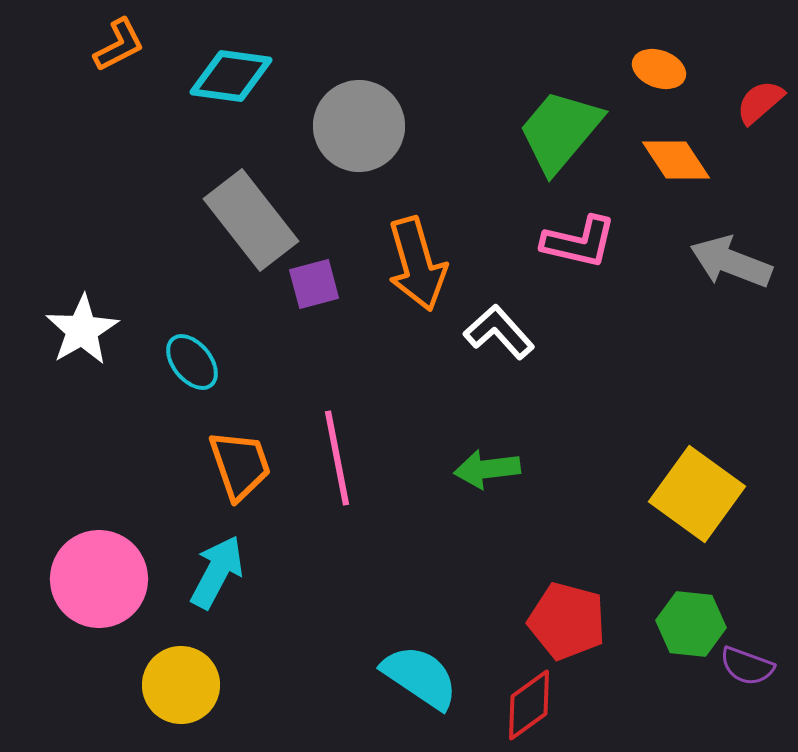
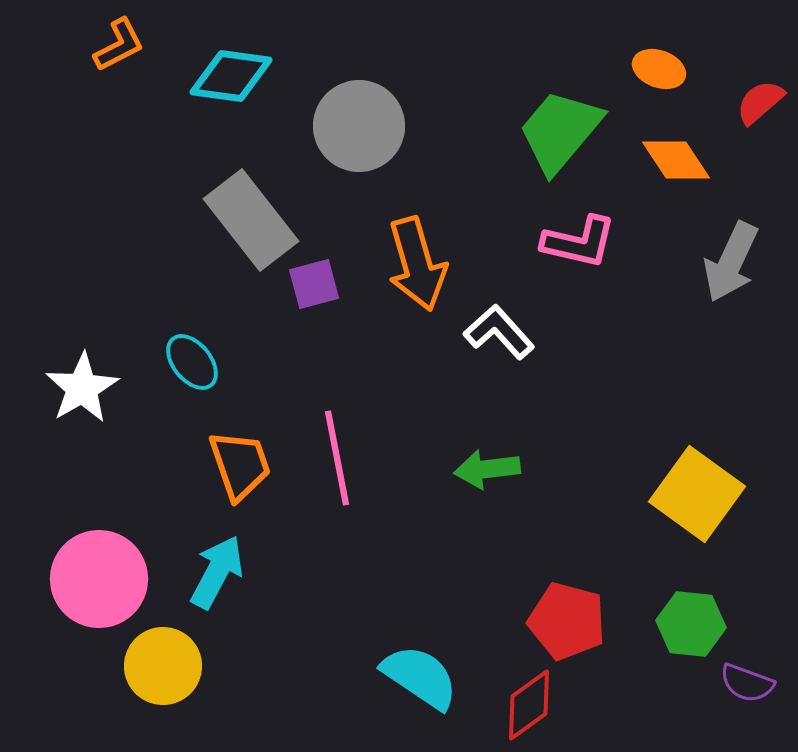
gray arrow: rotated 86 degrees counterclockwise
white star: moved 58 px down
purple semicircle: moved 17 px down
yellow circle: moved 18 px left, 19 px up
